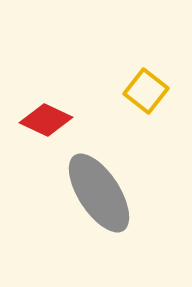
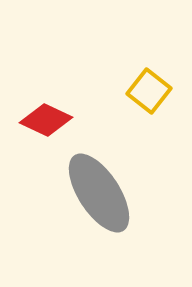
yellow square: moved 3 px right
